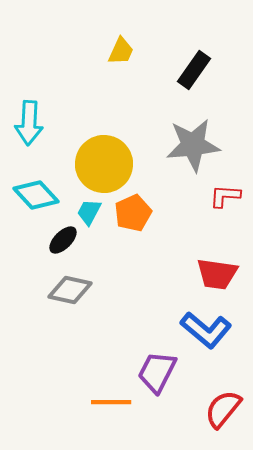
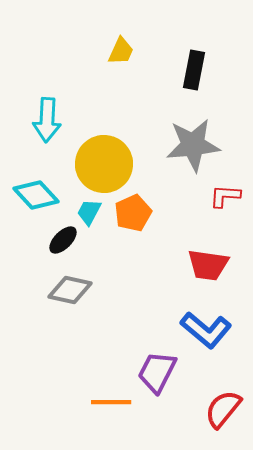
black rectangle: rotated 24 degrees counterclockwise
cyan arrow: moved 18 px right, 3 px up
red trapezoid: moved 9 px left, 9 px up
